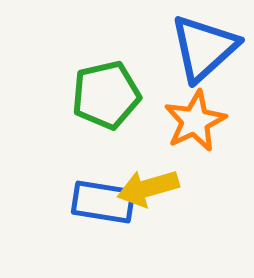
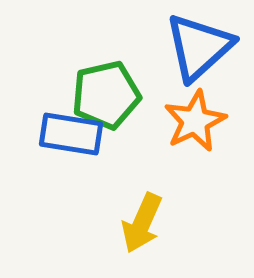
blue triangle: moved 5 px left, 1 px up
yellow arrow: moved 6 px left, 35 px down; rotated 50 degrees counterclockwise
blue rectangle: moved 32 px left, 68 px up
